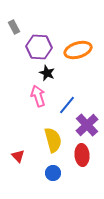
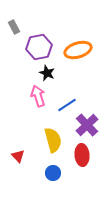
purple hexagon: rotated 15 degrees counterclockwise
blue line: rotated 18 degrees clockwise
